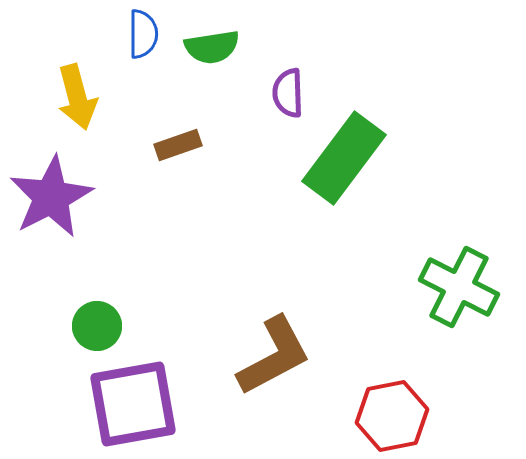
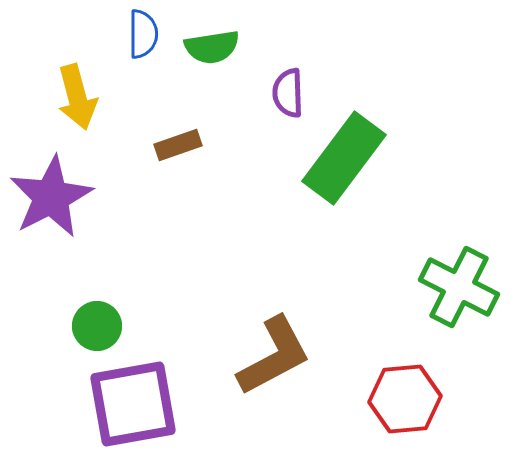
red hexagon: moved 13 px right, 17 px up; rotated 6 degrees clockwise
